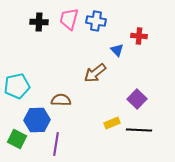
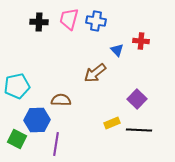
red cross: moved 2 px right, 5 px down
